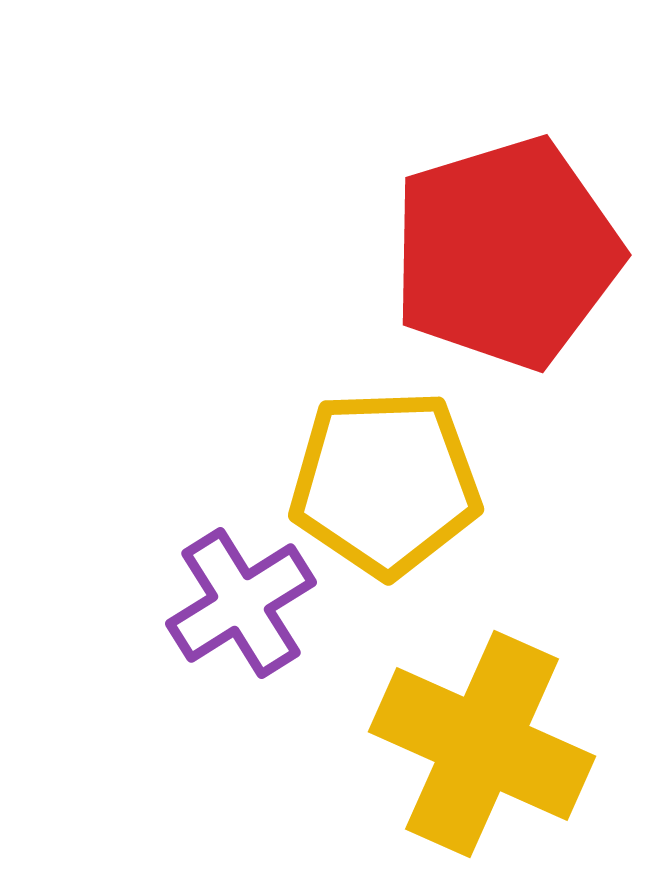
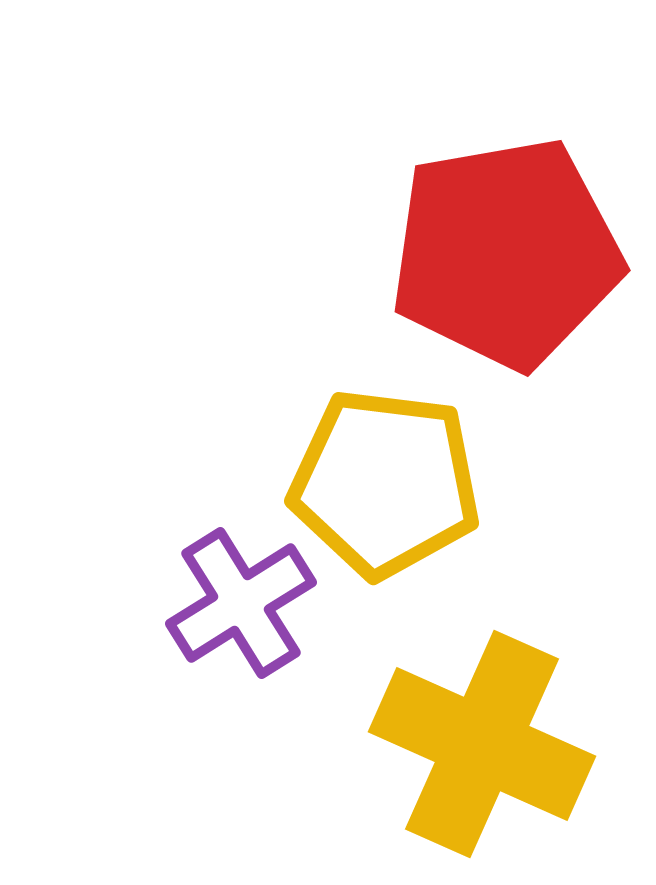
red pentagon: rotated 7 degrees clockwise
yellow pentagon: rotated 9 degrees clockwise
